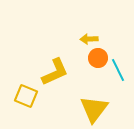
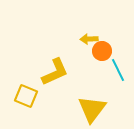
orange circle: moved 4 px right, 7 px up
yellow triangle: moved 2 px left
